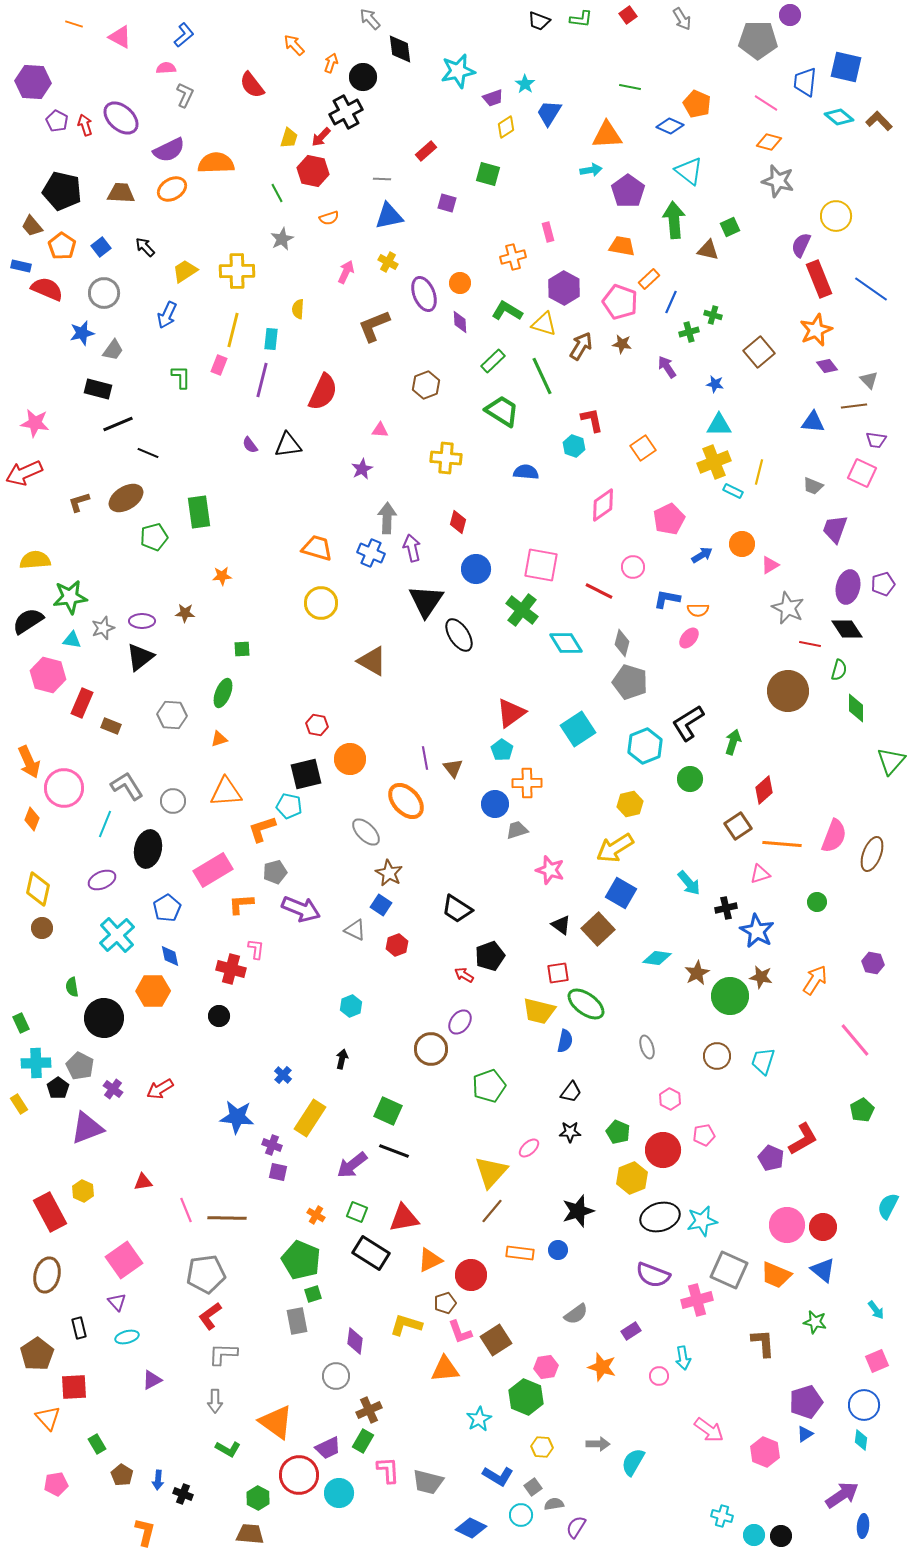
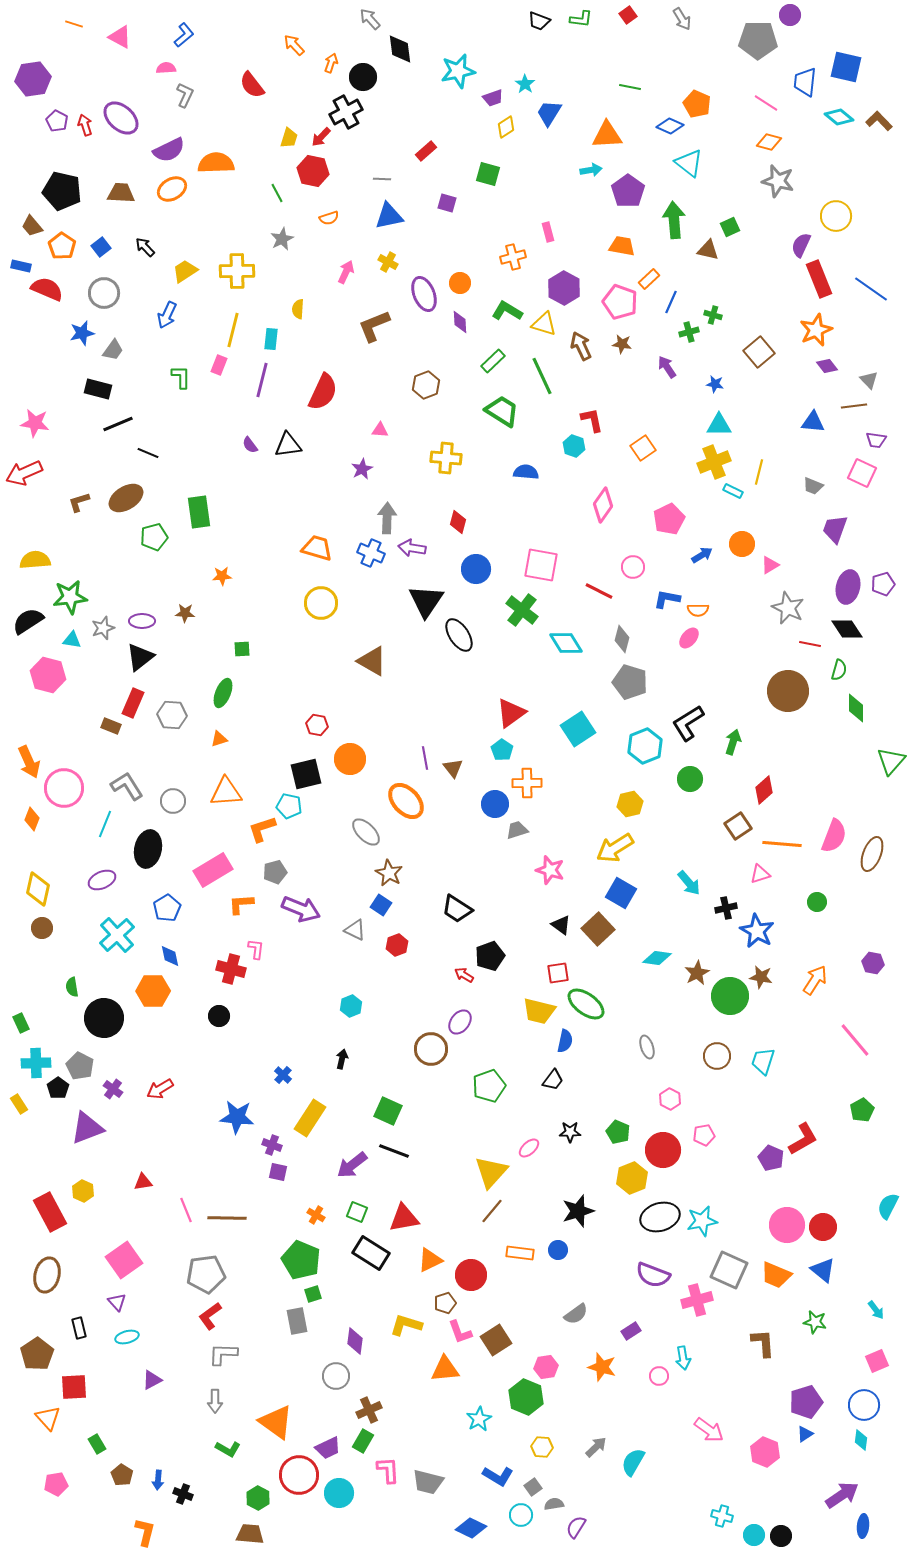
purple hexagon at (33, 82): moved 3 px up; rotated 12 degrees counterclockwise
cyan triangle at (689, 171): moved 8 px up
brown arrow at (581, 346): rotated 56 degrees counterclockwise
pink diamond at (603, 505): rotated 20 degrees counterclockwise
purple arrow at (412, 548): rotated 68 degrees counterclockwise
gray diamond at (622, 643): moved 4 px up
red rectangle at (82, 703): moved 51 px right
black trapezoid at (571, 1092): moved 18 px left, 12 px up
gray arrow at (598, 1444): moved 2 px left, 3 px down; rotated 45 degrees counterclockwise
